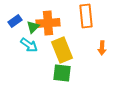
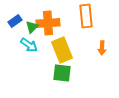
green triangle: moved 1 px left
